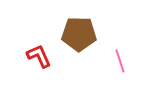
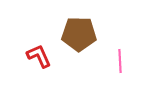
pink line: rotated 15 degrees clockwise
